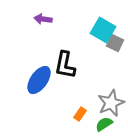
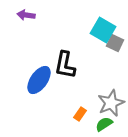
purple arrow: moved 17 px left, 4 px up
